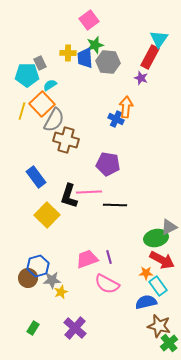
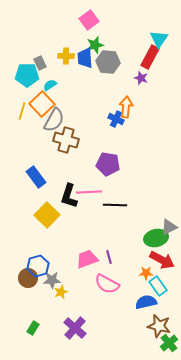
yellow cross: moved 2 px left, 3 px down
